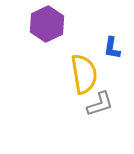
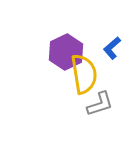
purple hexagon: moved 19 px right, 28 px down
blue L-shape: rotated 40 degrees clockwise
